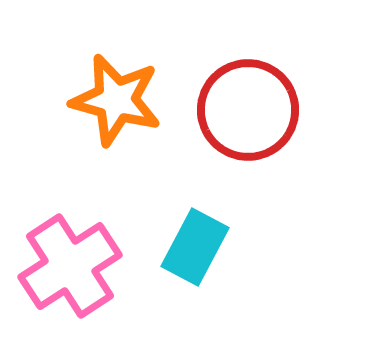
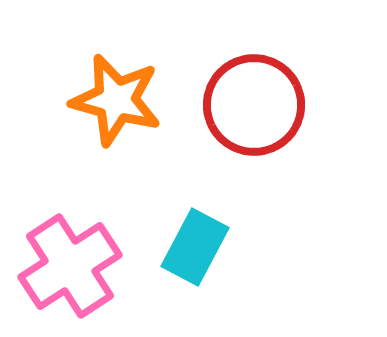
red circle: moved 6 px right, 5 px up
